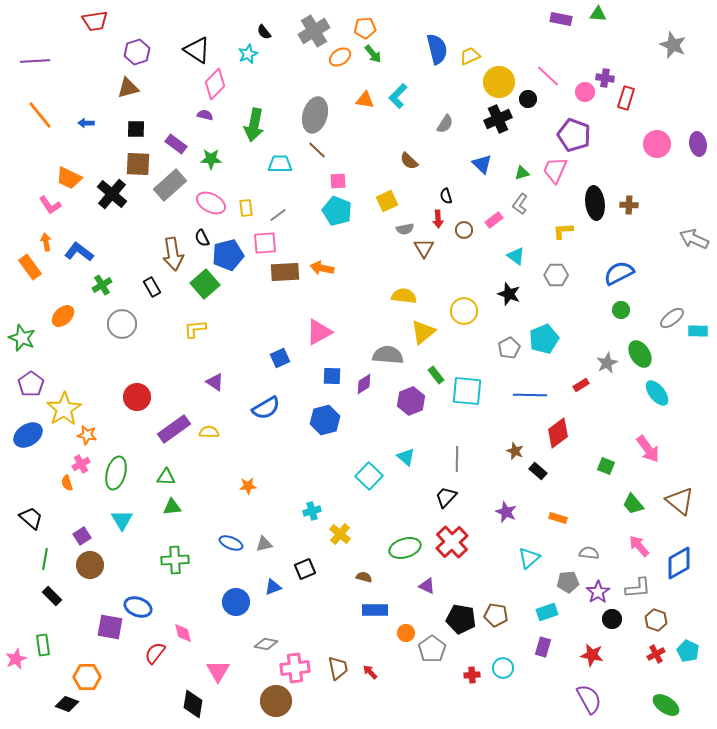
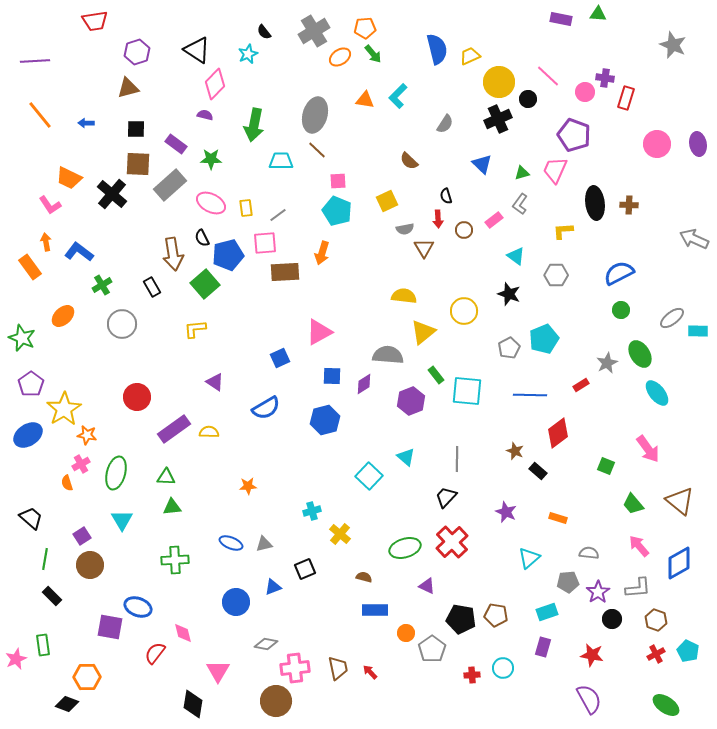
cyan trapezoid at (280, 164): moved 1 px right, 3 px up
orange arrow at (322, 268): moved 15 px up; rotated 85 degrees counterclockwise
